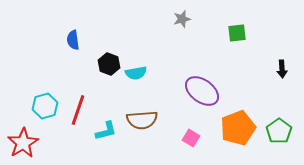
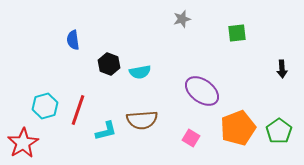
cyan semicircle: moved 4 px right, 1 px up
